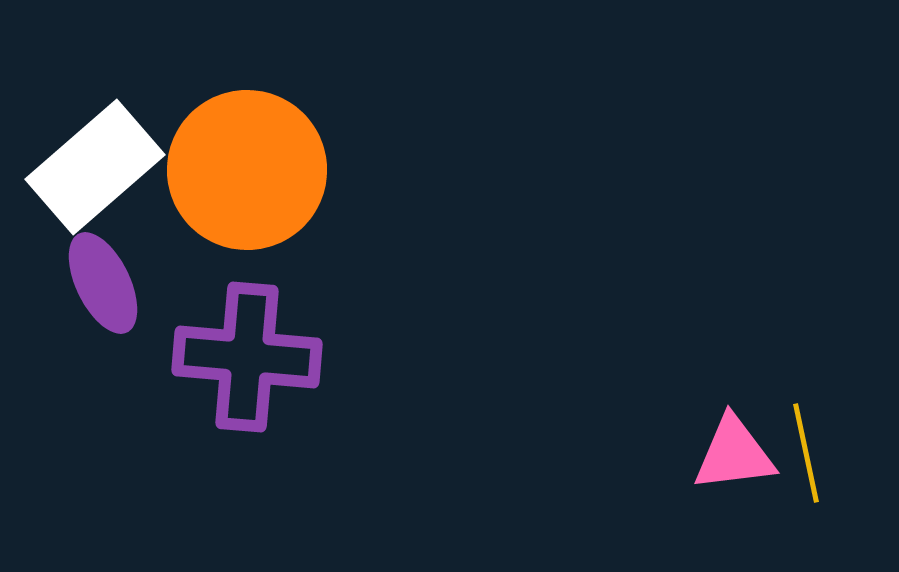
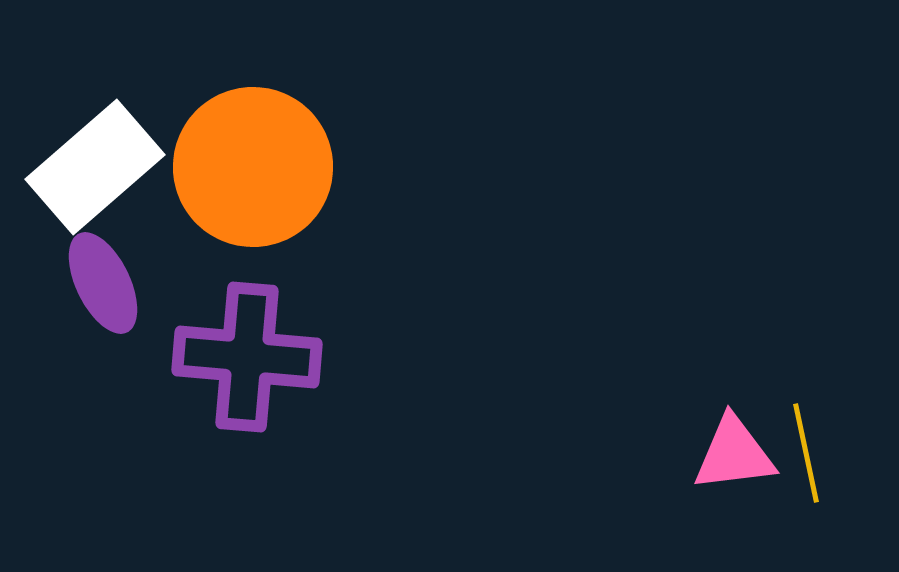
orange circle: moved 6 px right, 3 px up
